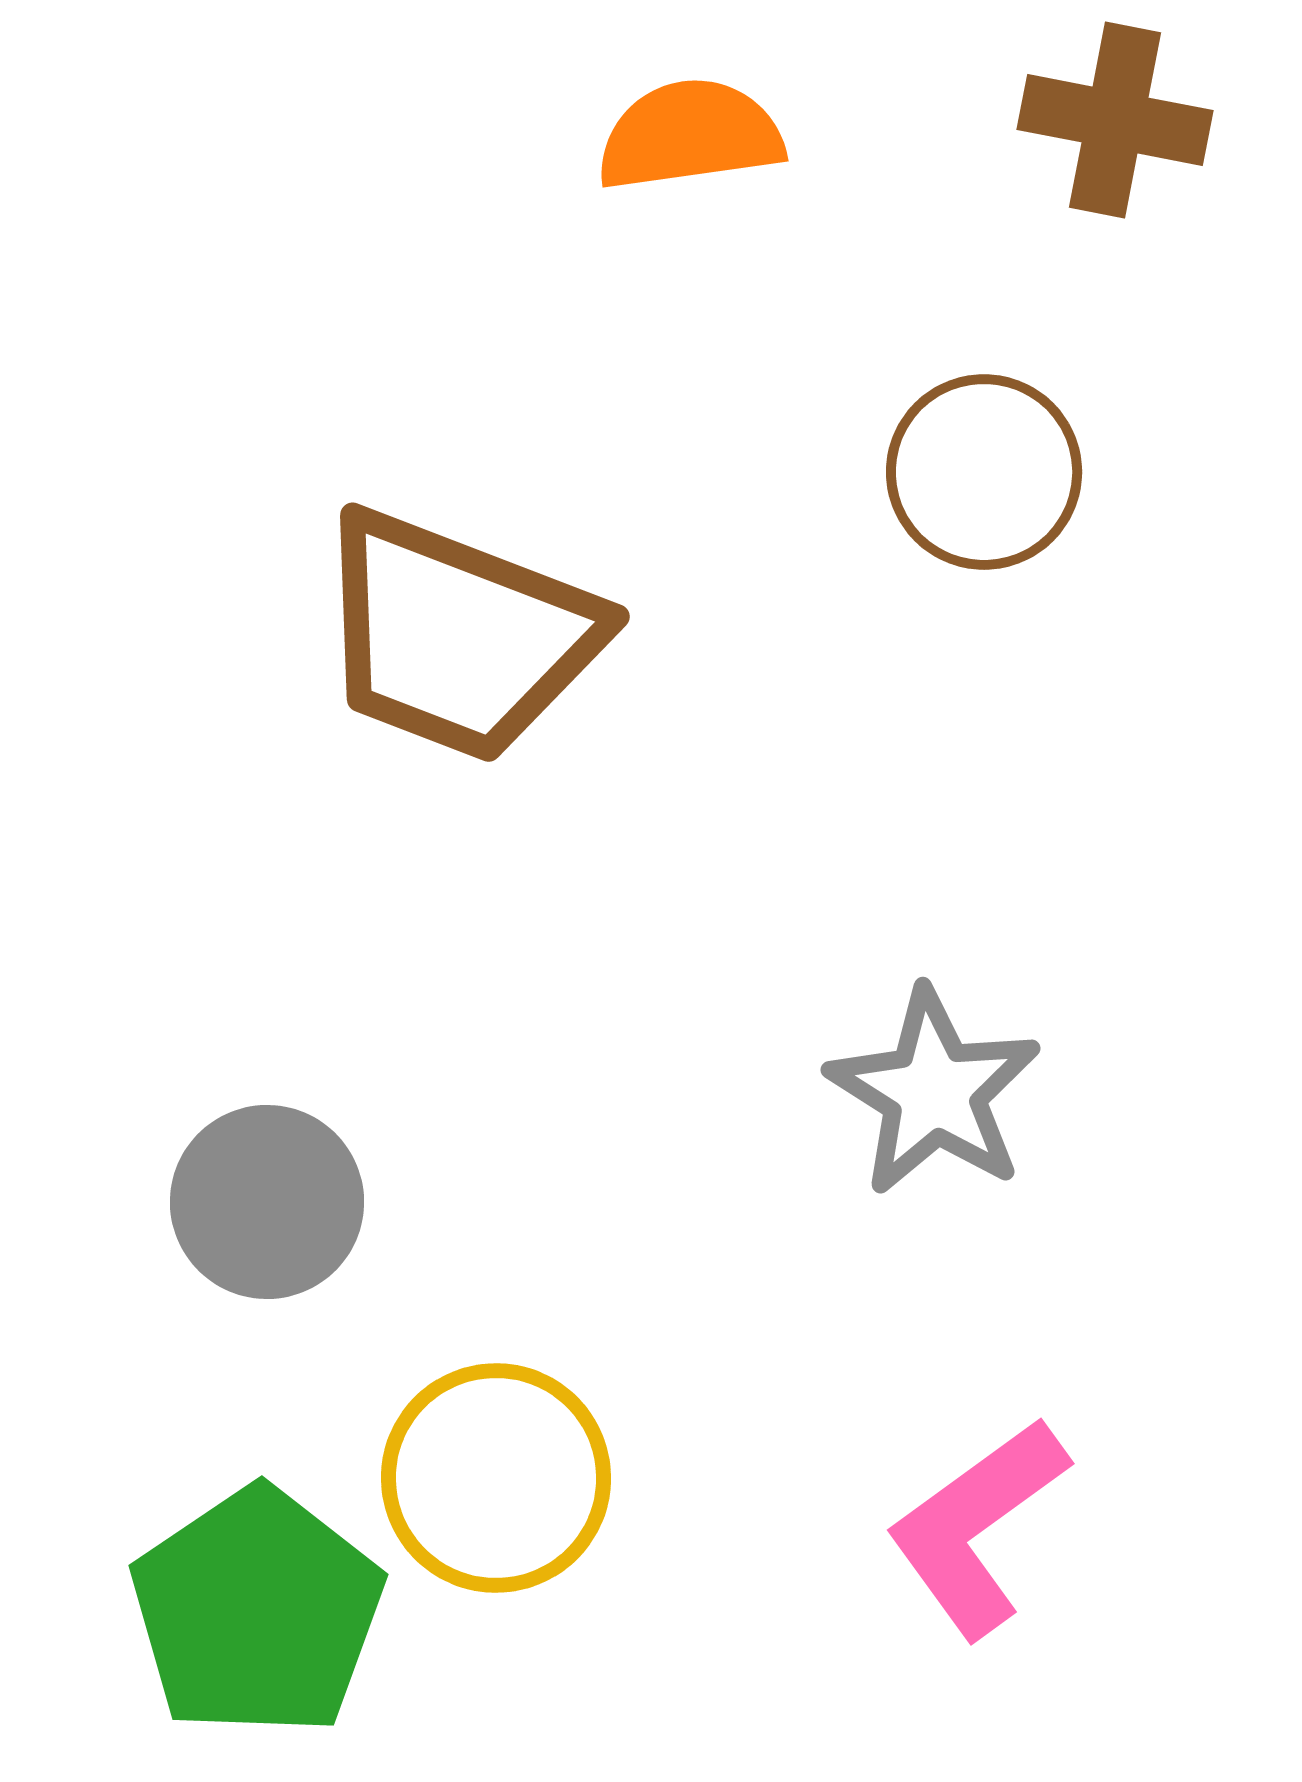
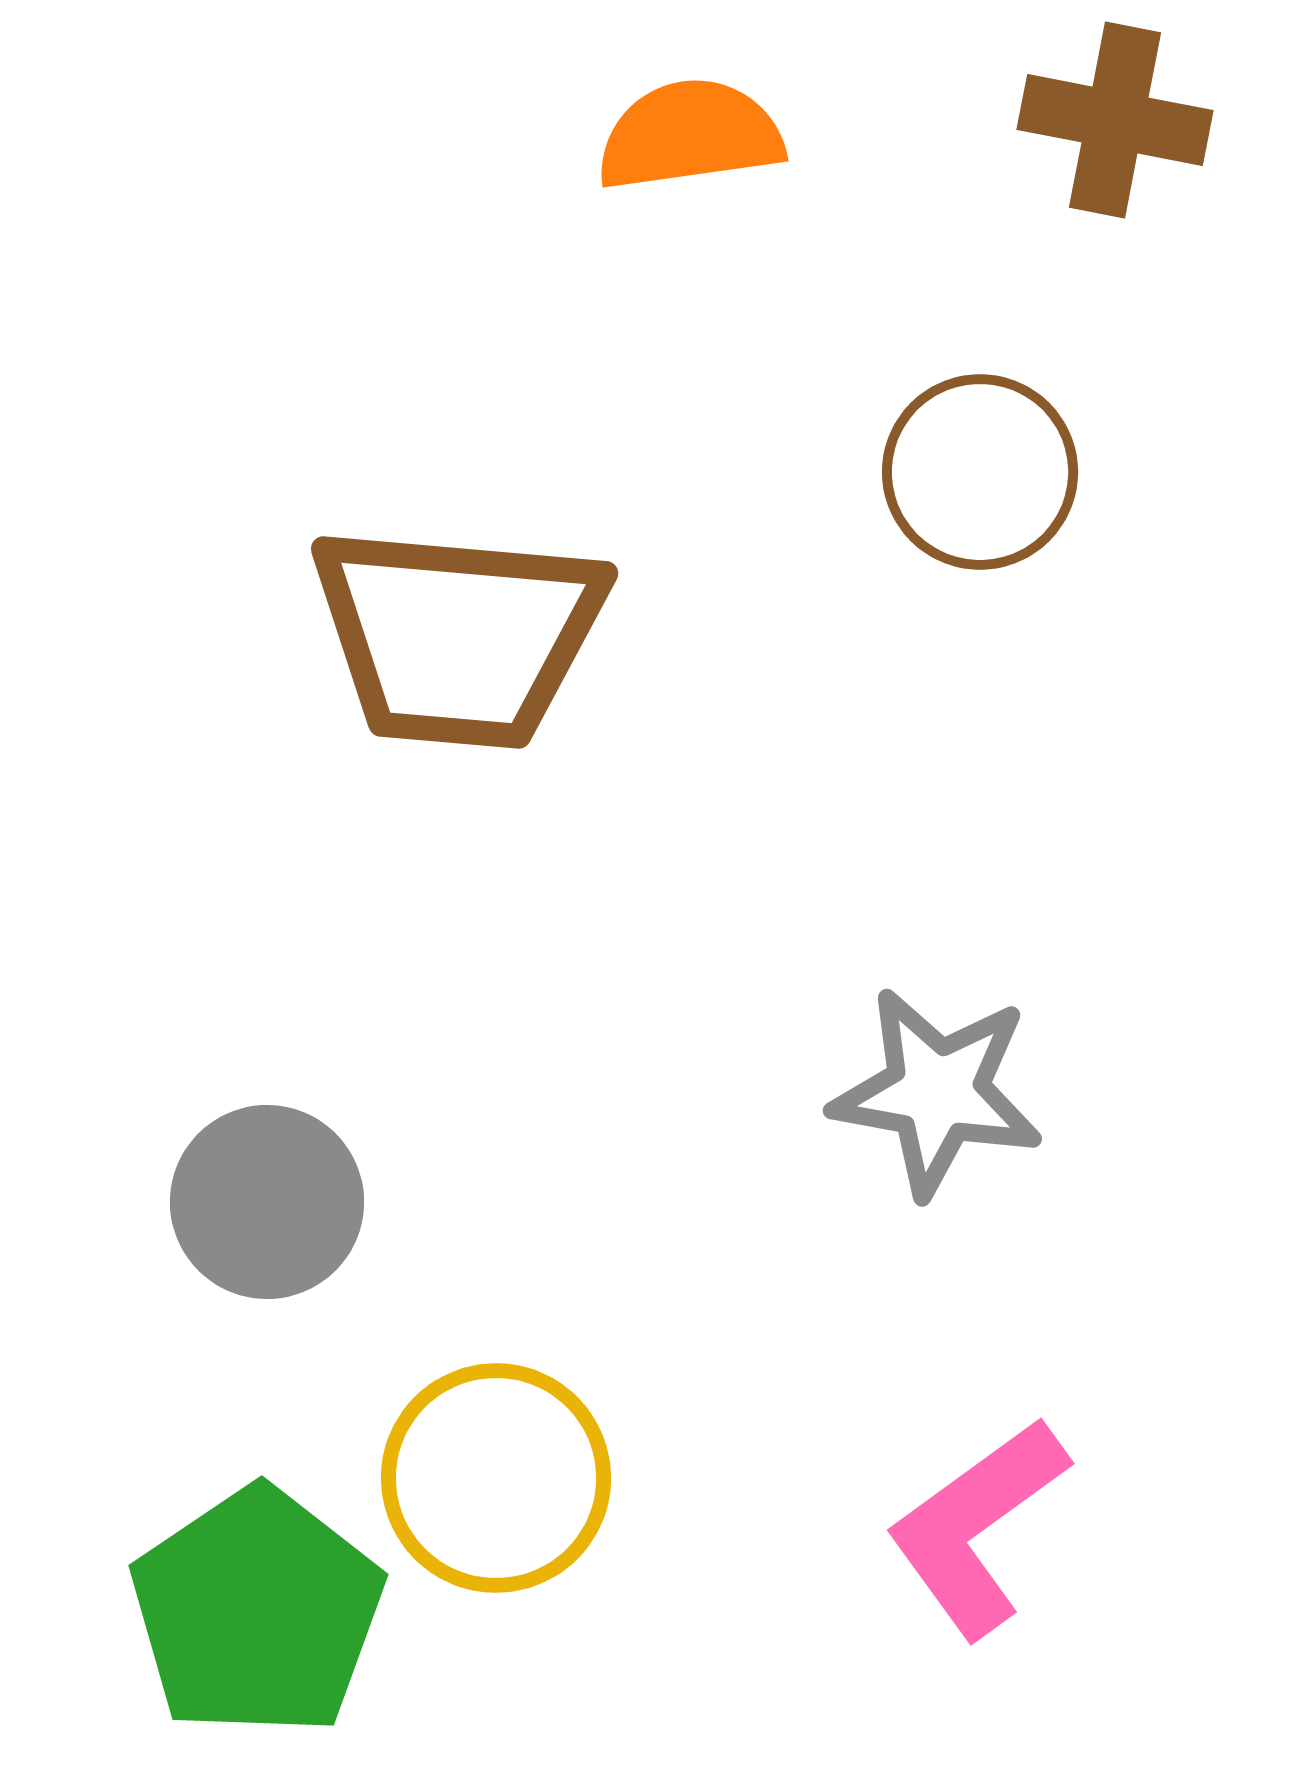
brown circle: moved 4 px left
brown trapezoid: rotated 16 degrees counterclockwise
gray star: moved 3 px right; rotated 22 degrees counterclockwise
